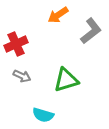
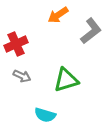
cyan semicircle: moved 2 px right
